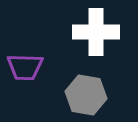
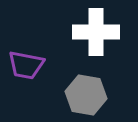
purple trapezoid: moved 1 px right, 2 px up; rotated 9 degrees clockwise
